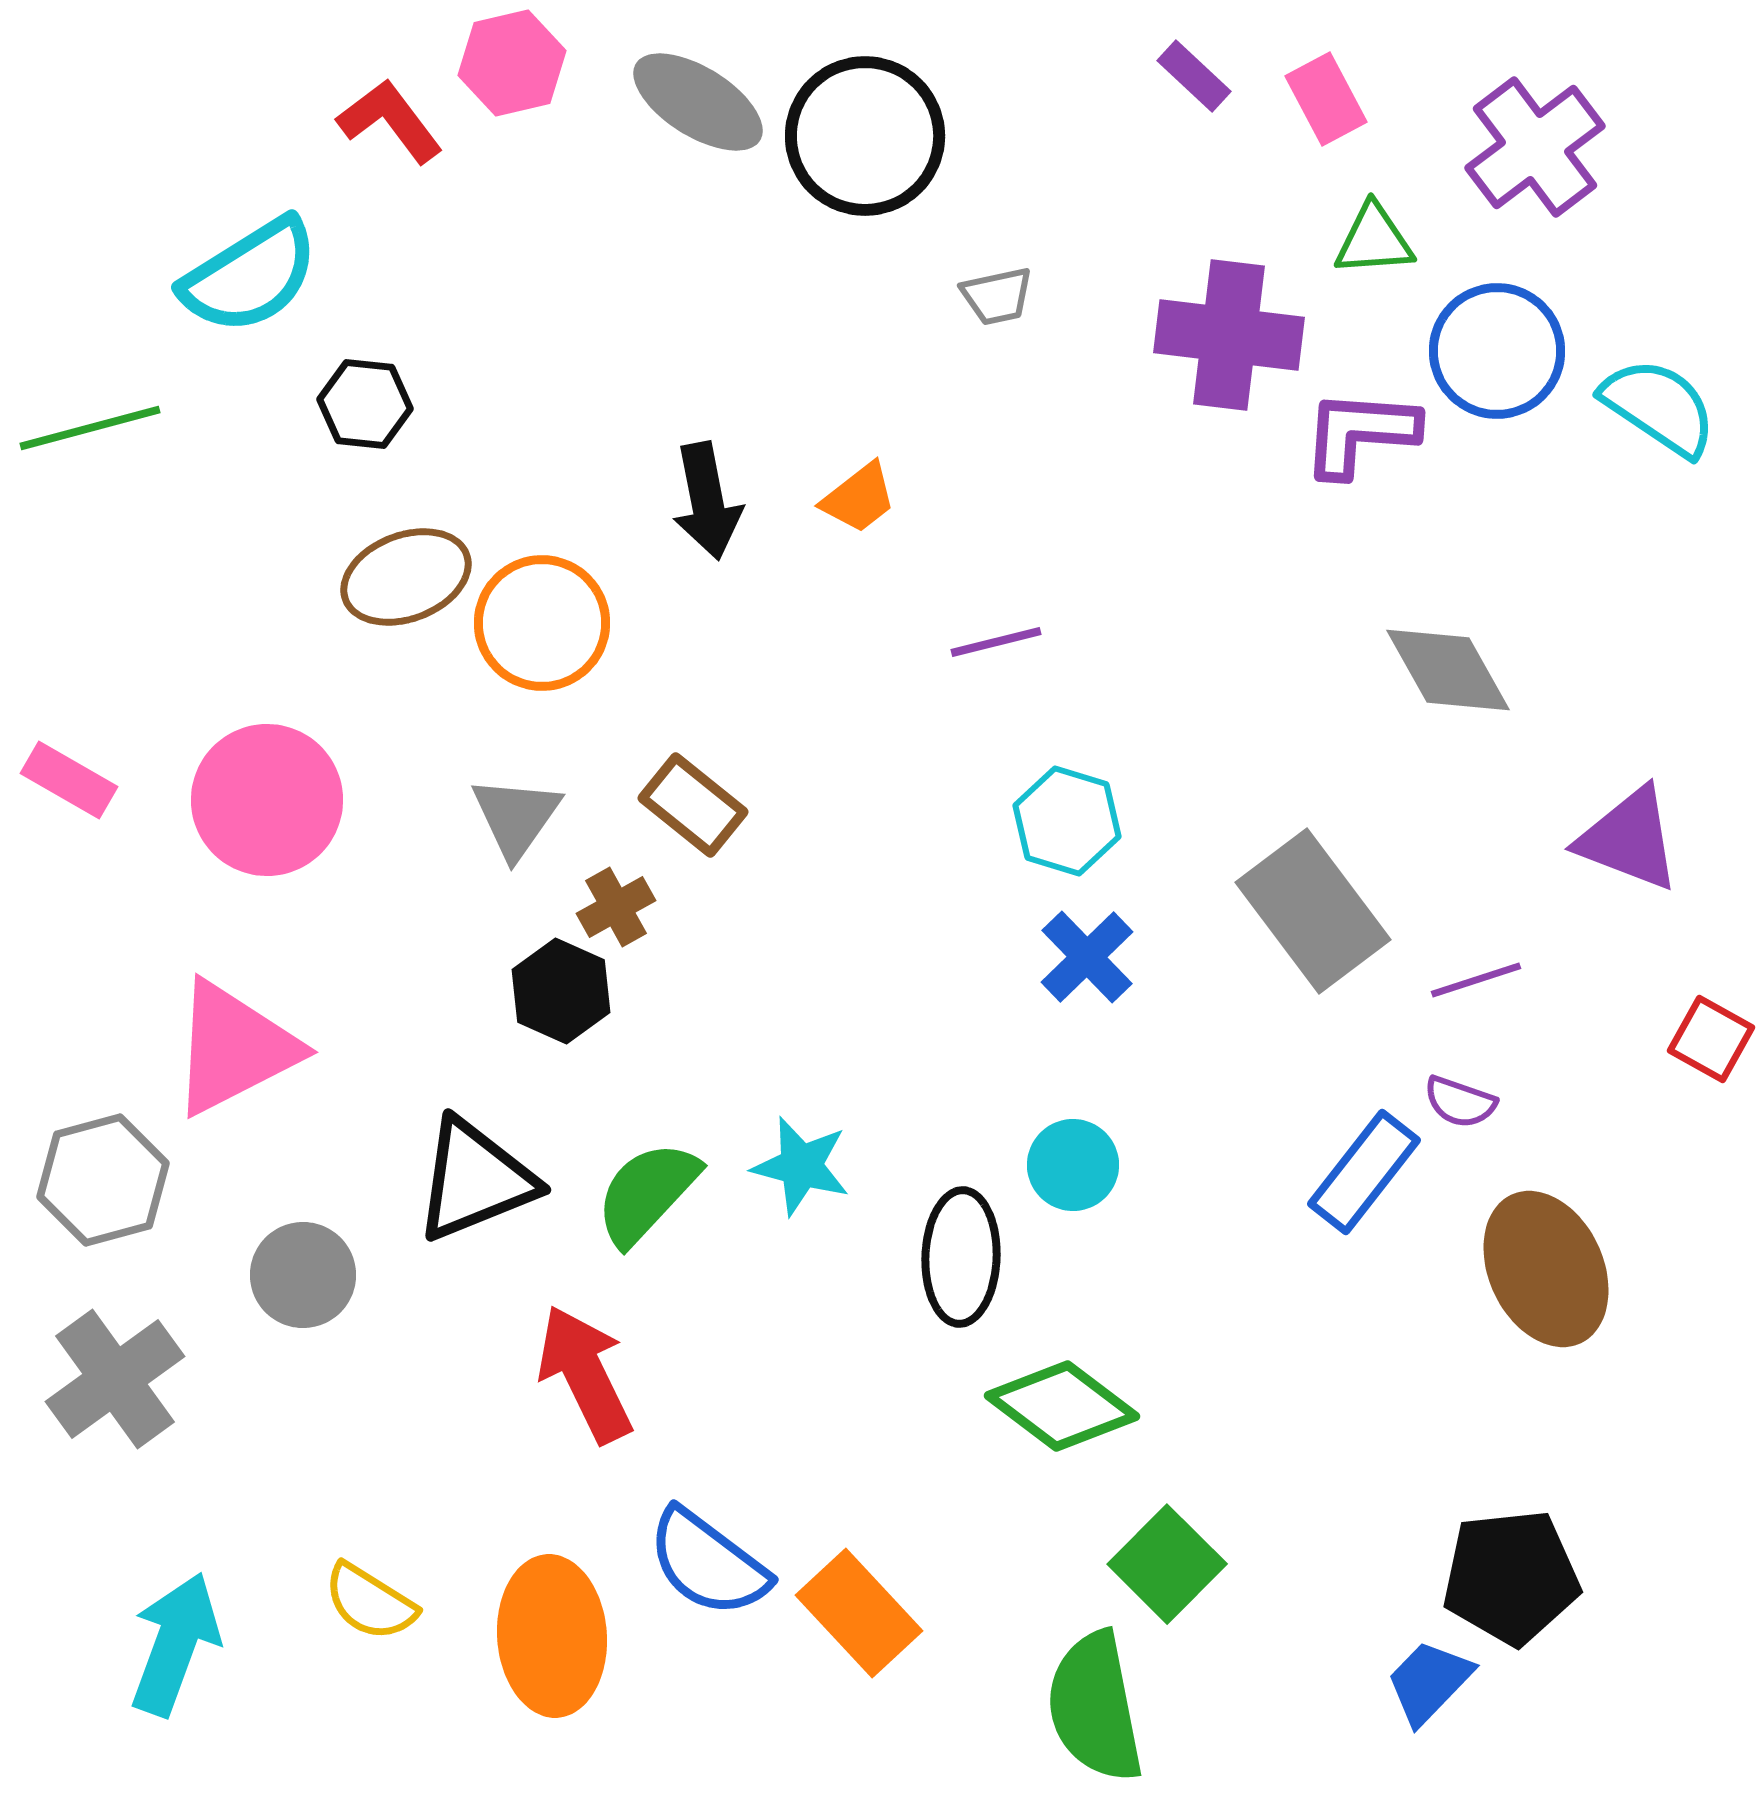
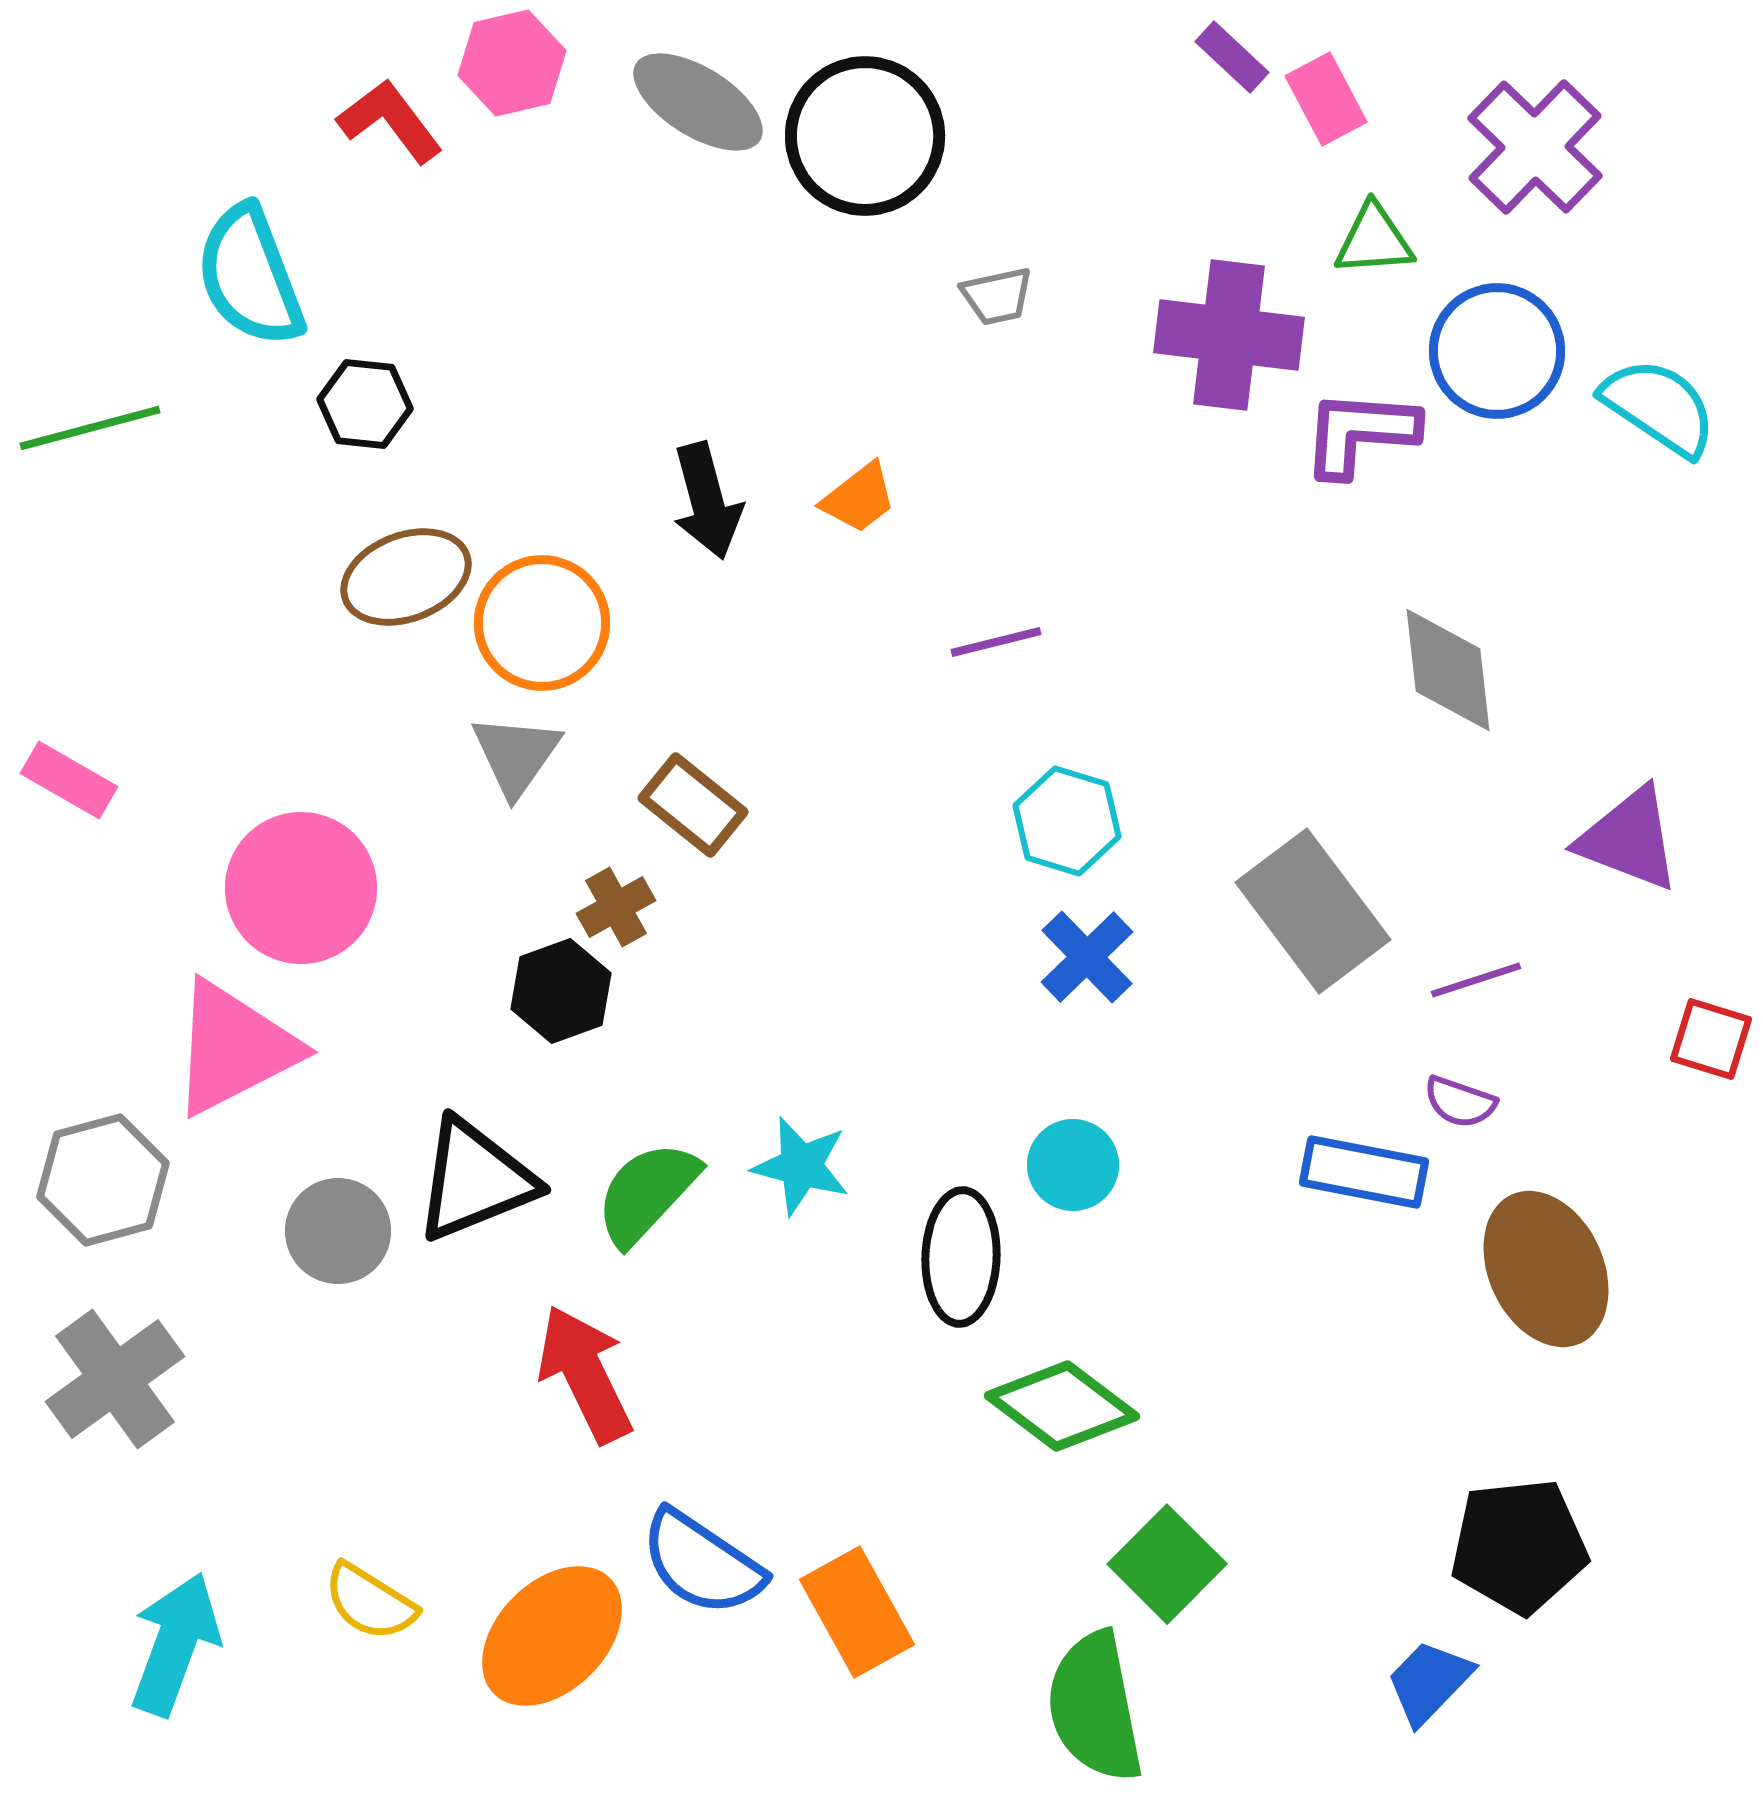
purple rectangle at (1194, 76): moved 38 px right, 19 px up
purple cross at (1535, 147): rotated 9 degrees counterclockwise
cyan semicircle at (250, 276): rotated 101 degrees clockwise
black arrow at (707, 501): rotated 4 degrees counterclockwise
gray diamond at (1448, 670): rotated 23 degrees clockwise
pink circle at (267, 800): moved 34 px right, 88 px down
gray triangle at (516, 817): moved 62 px up
black hexagon at (561, 991): rotated 16 degrees clockwise
red square at (1711, 1039): rotated 12 degrees counterclockwise
blue rectangle at (1364, 1172): rotated 63 degrees clockwise
gray circle at (303, 1275): moved 35 px right, 44 px up
blue semicircle at (708, 1563): moved 6 px left; rotated 3 degrees counterclockwise
black pentagon at (1511, 1577): moved 8 px right, 31 px up
orange rectangle at (859, 1613): moved 2 px left, 1 px up; rotated 14 degrees clockwise
orange ellipse at (552, 1636): rotated 49 degrees clockwise
